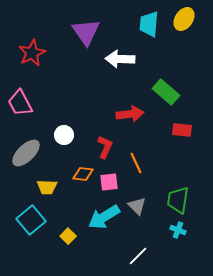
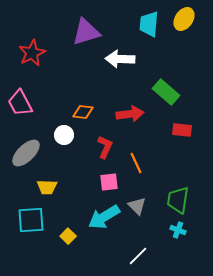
purple triangle: rotated 48 degrees clockwise
orange diamond: moved 62 px up
cyan square: rotated 36 degrees clockwise
